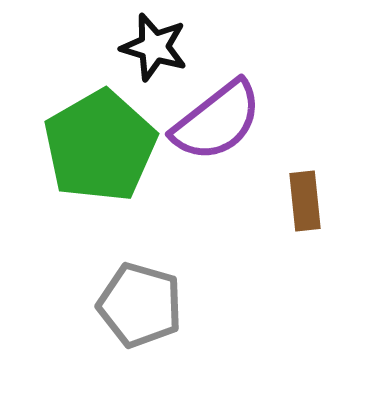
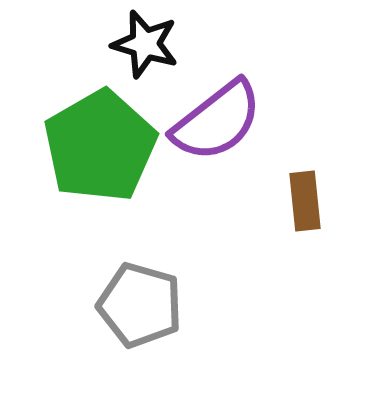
black star: moved 9 px left, 3 px up
